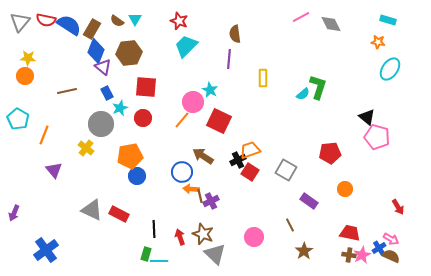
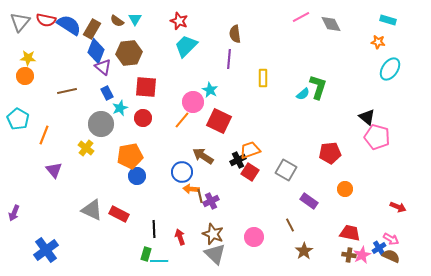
red arrow at (398, 207): rotated 35 degrees counterclockwise
brown star at (203, 234): moved 10 px right
